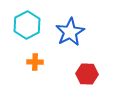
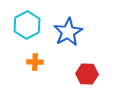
blue star: moved 2 px left
